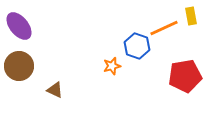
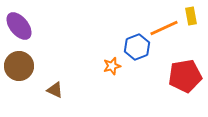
blue hexagon: moved 1 px down; rotated 20 degrees clockwise
